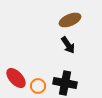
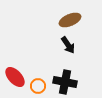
red ellipse: moved 1 px left, 1 px up
black cross: moved 1 px up
